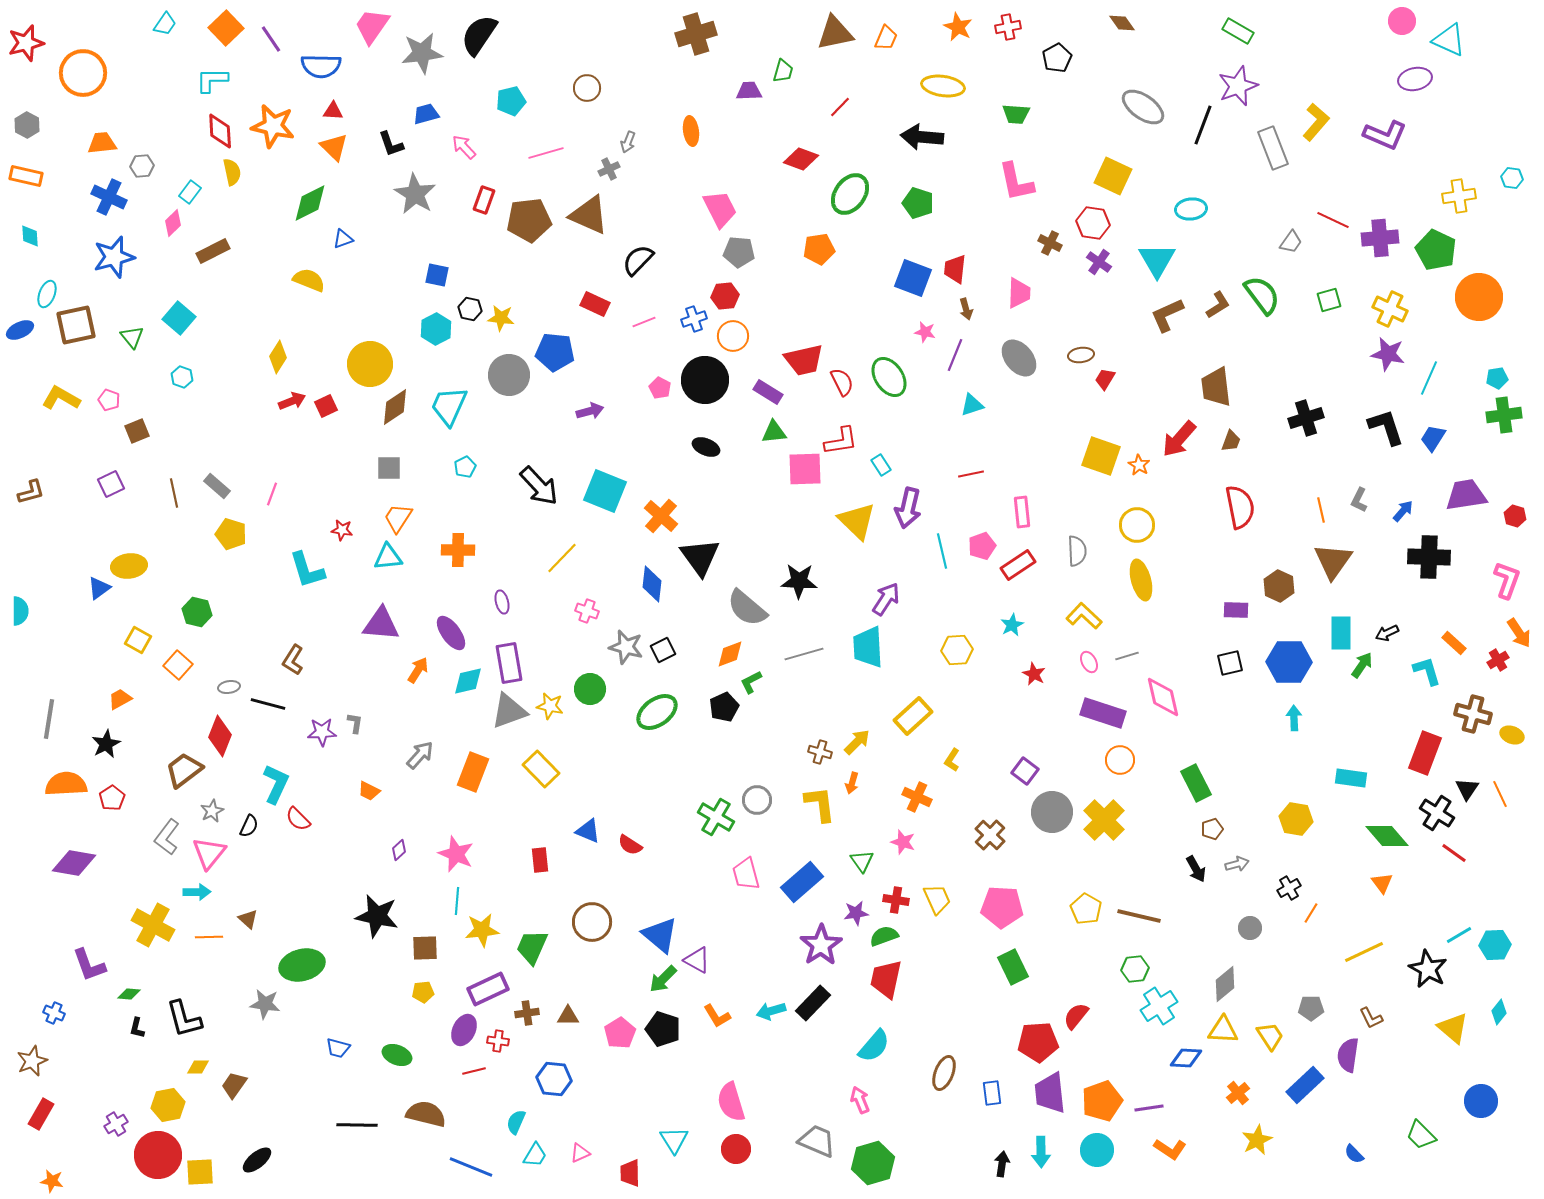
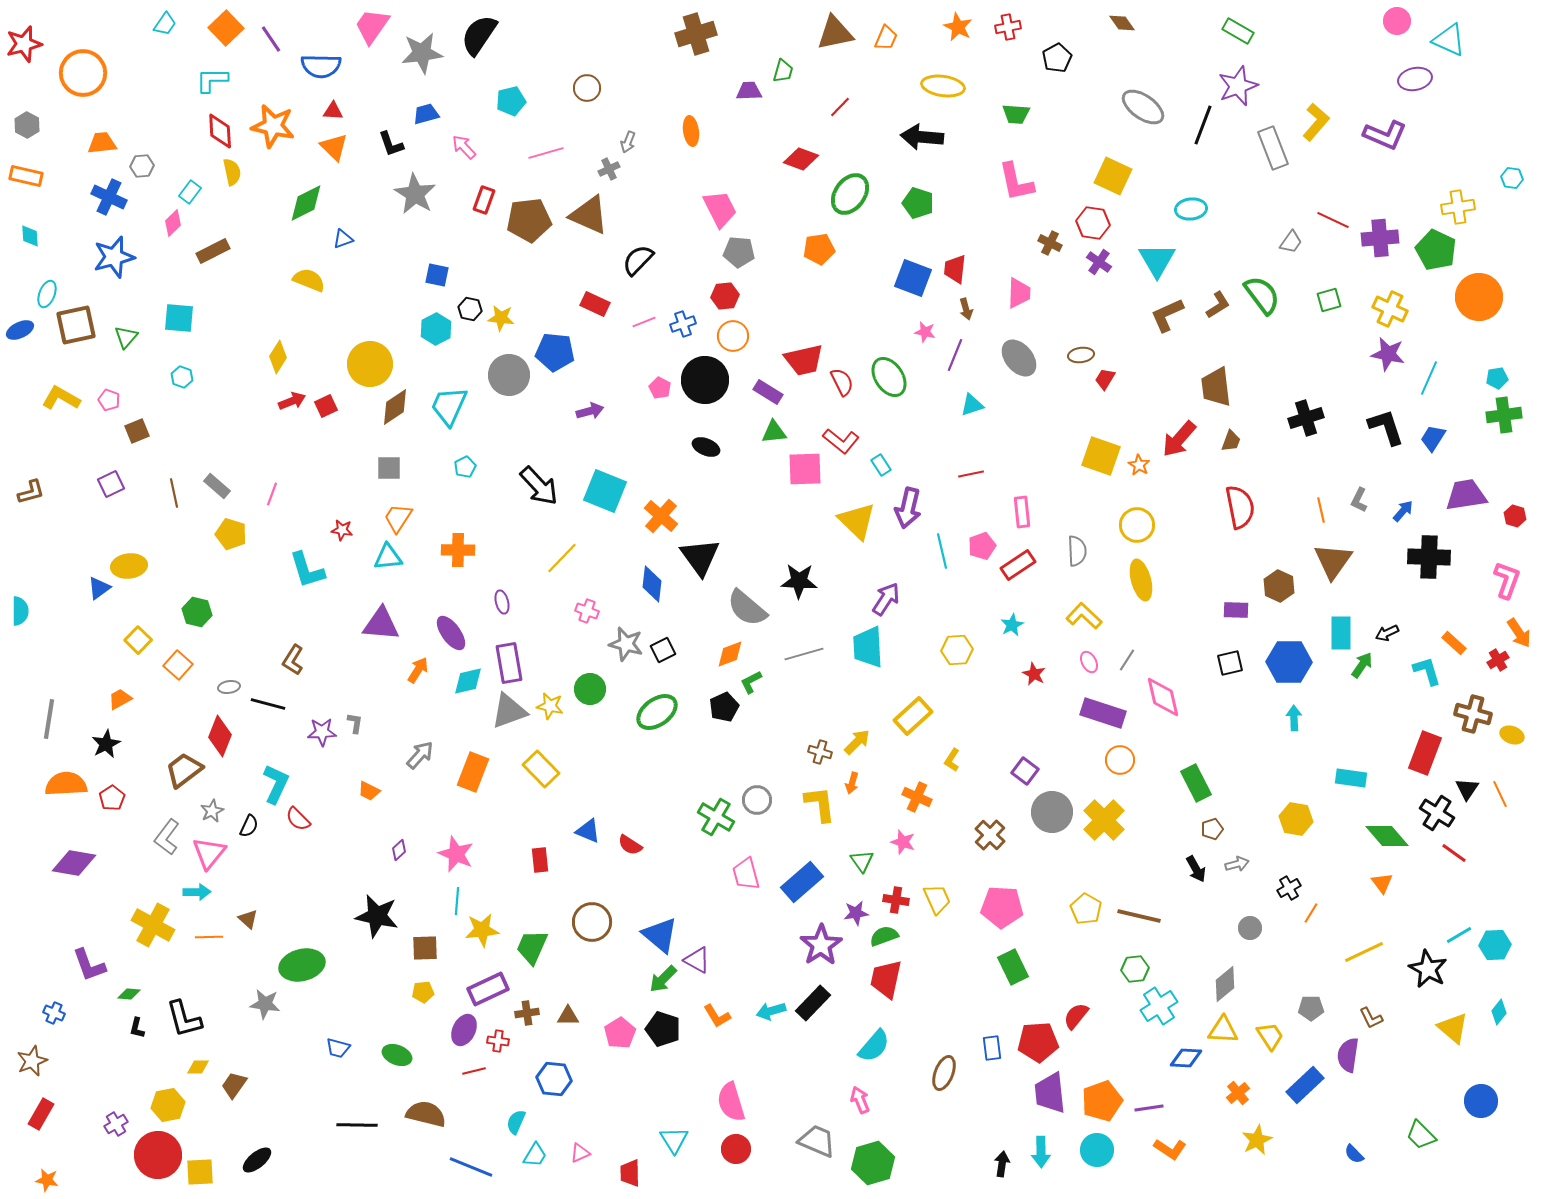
pink circle at (1402, 21): moved 5 px left
red star at (26, 43): moved 2 px left, 1 px down
yellow cross at (1459, 196): moved 1 px left, 11 px down
green diamond at (310, 203): moved 4 px left
cyan square at (179, 318): rotated 36 degrees counterclockwise
blue cross at (694, 319): moved 11 px left, 5 px down
green triangle at (132, 337): moved 6 px left; rotated 20 degrees clockwise
red L-shape at (841, 441): rotated 48 degrees clockwise
yellow square at (138, 640): rotated 16 degrees clockwise
gray star at (626, 647): moved 3 px up
gray line at (1127, 656): moved 4 px down; rotated 40 degrees counterclockwise
blue rectangle at (992, 1093): moved 45 px up
orange star at (52, 1181): moved 5 px left, 1 px up
